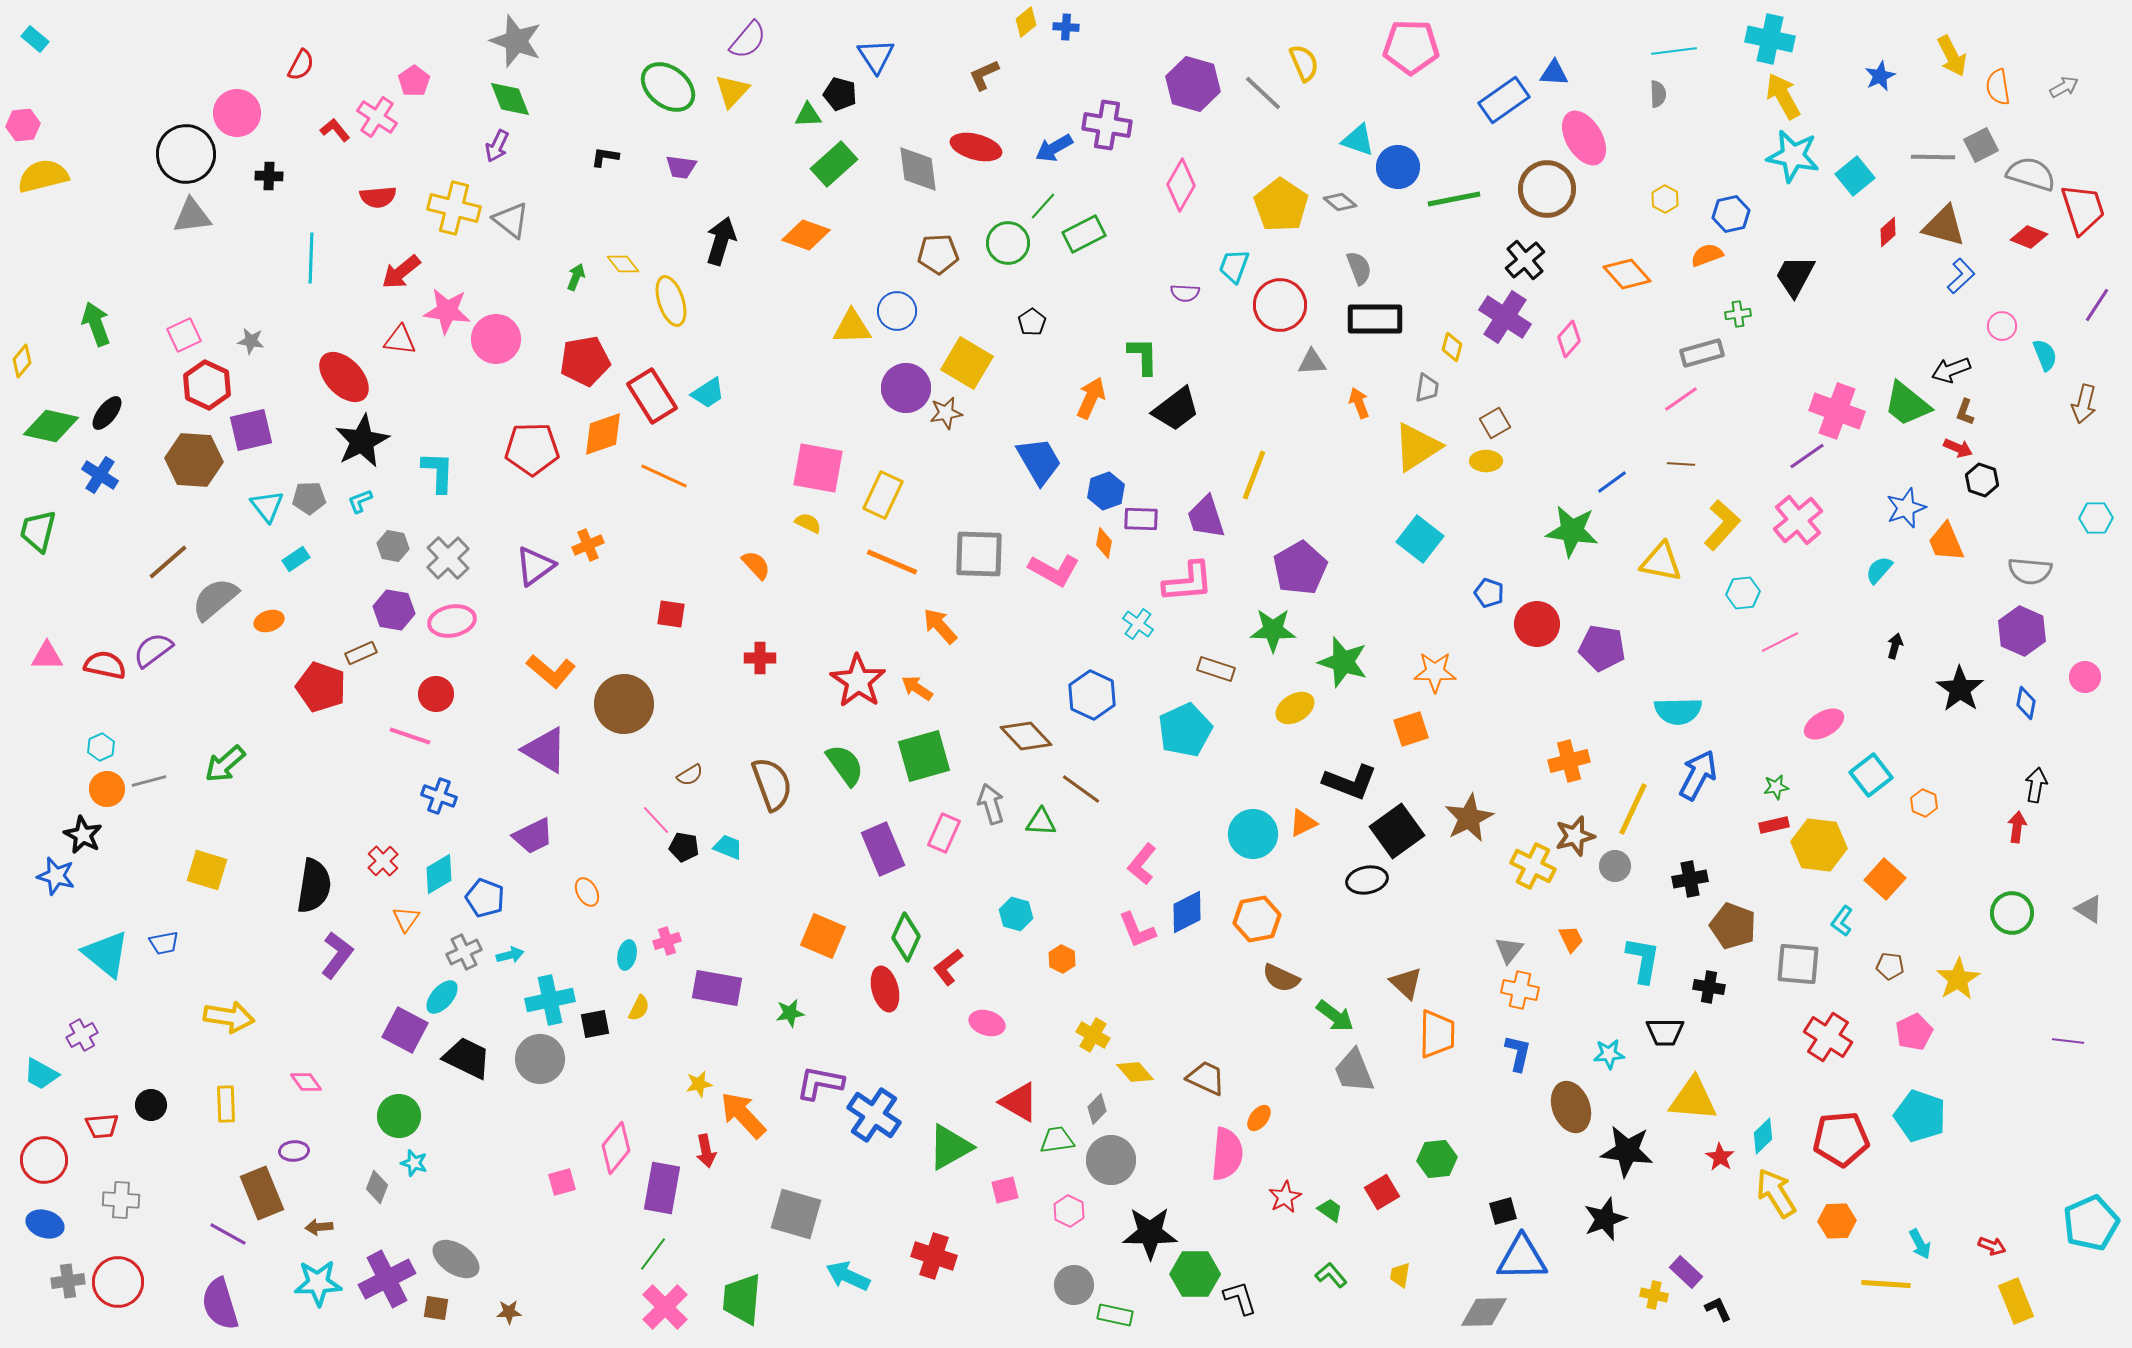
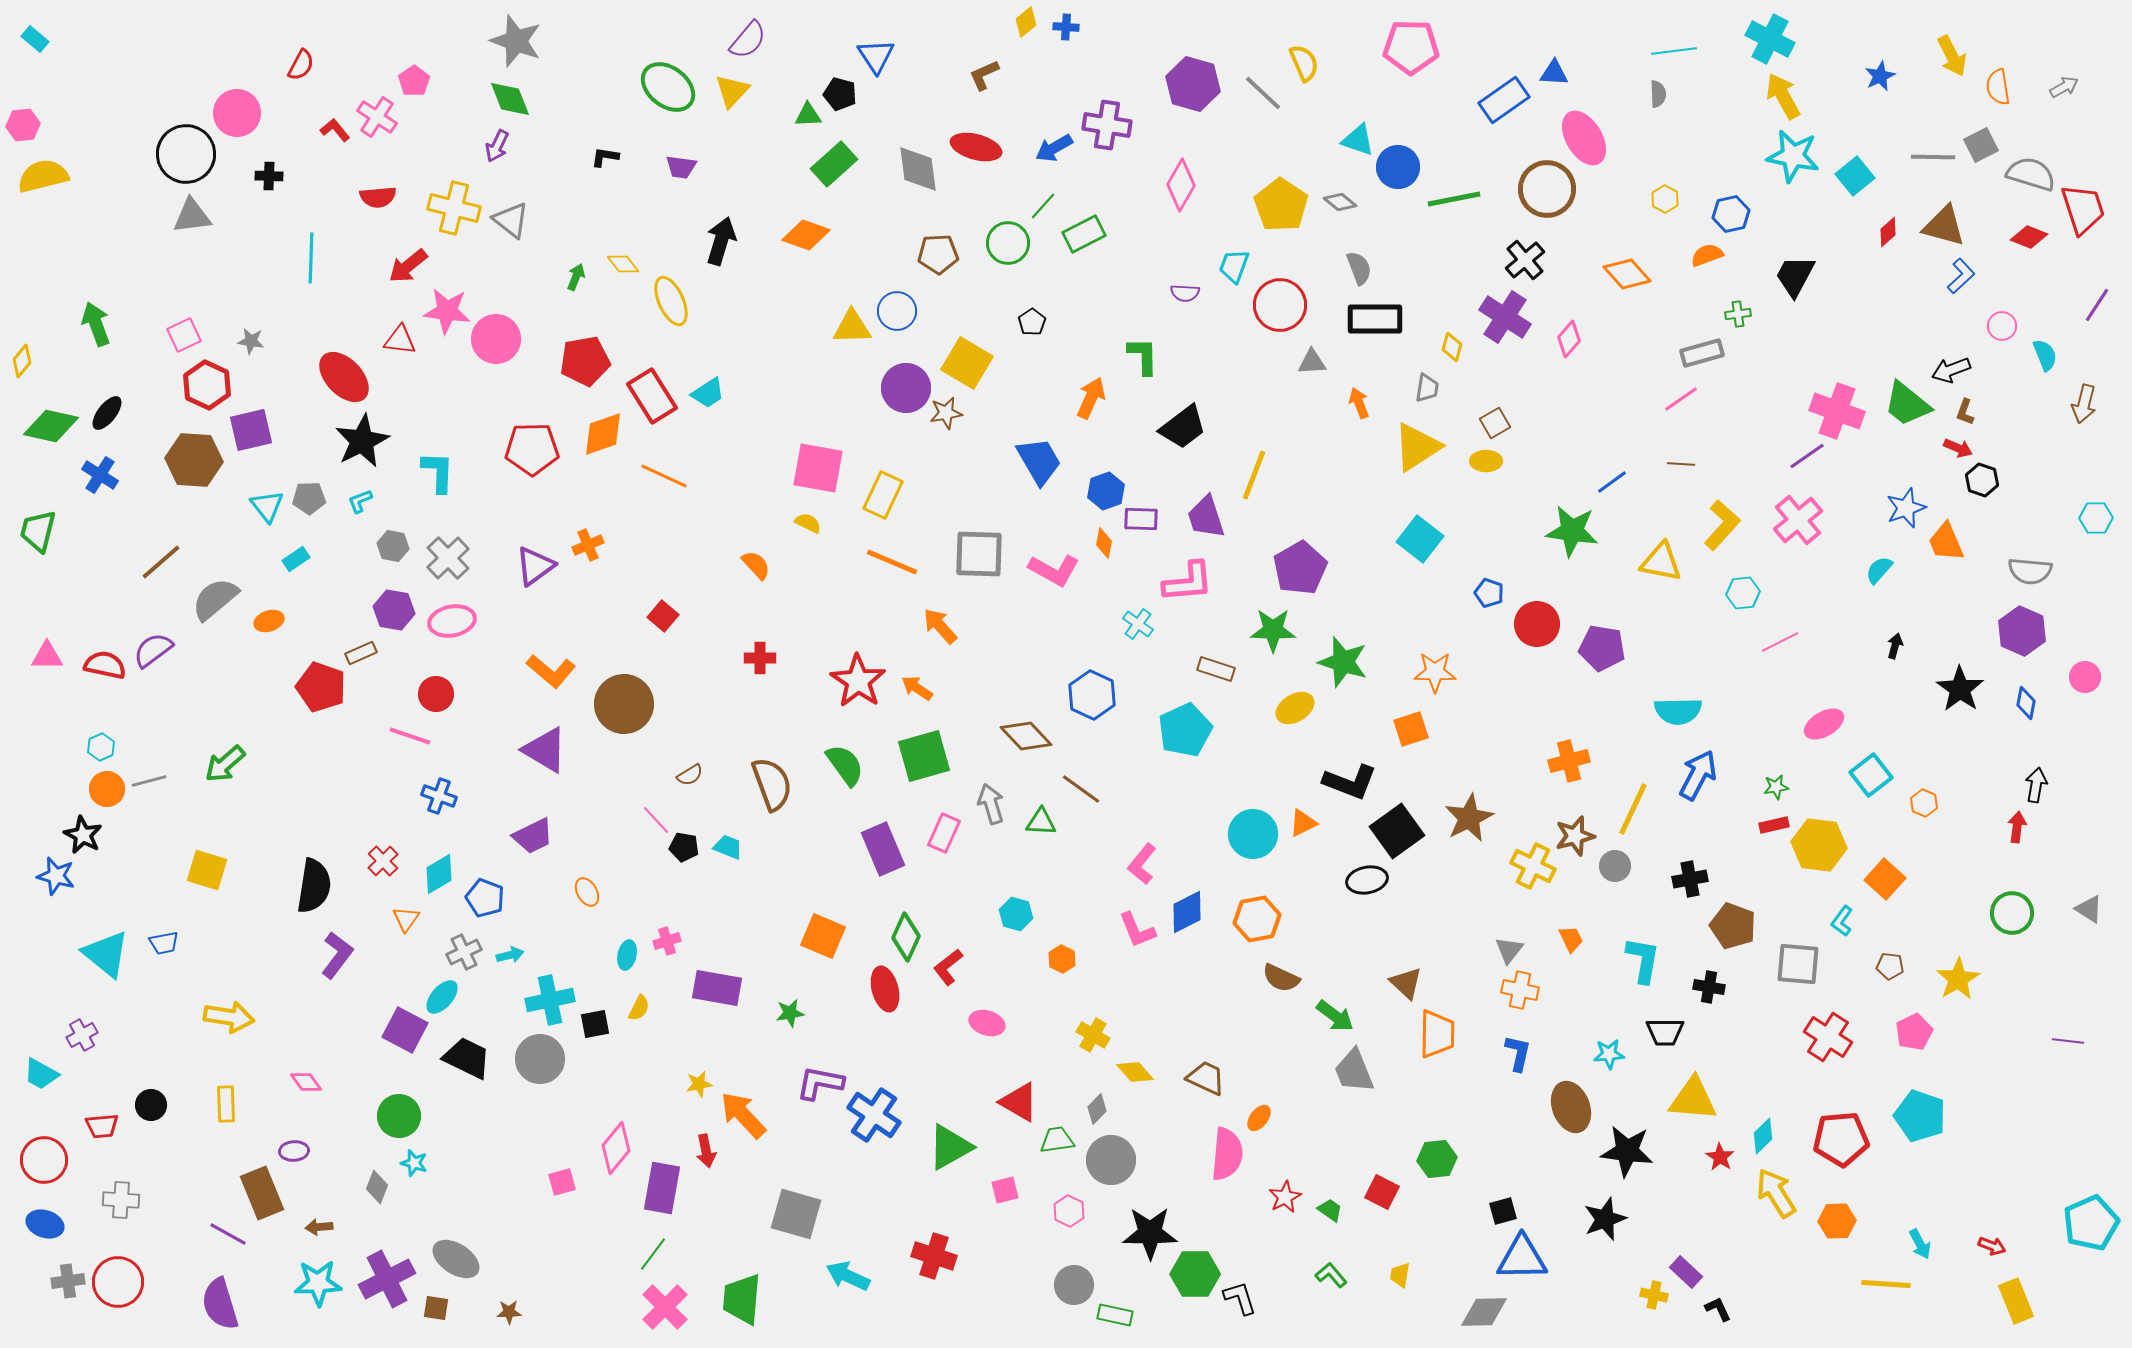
cyan cross at (1770, 39): rotated 15 degrees clockwise
red arrow at (401, 272): moved 7 px right, 6 px up
yellow ellipse at (671, 301): rotated 6 degrees counterclockwise
black trapezoid at (1176, 409): moved 7 px right, 18 px down
brown line at (168, 562): moved 7 px left
red square at (671, 614): moved 8 px left, 2 px down; rotated 32 degrees clockwise
red square at (1382, 1192): rotated 32 degrees counterclockwise
